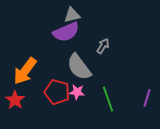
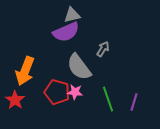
gray arrow: moved 3 px down
orange arrow: rotated 16 degrees counterclockwise
pink star: moved 2 px left
purple line: moved 13 px left, 4 px down
